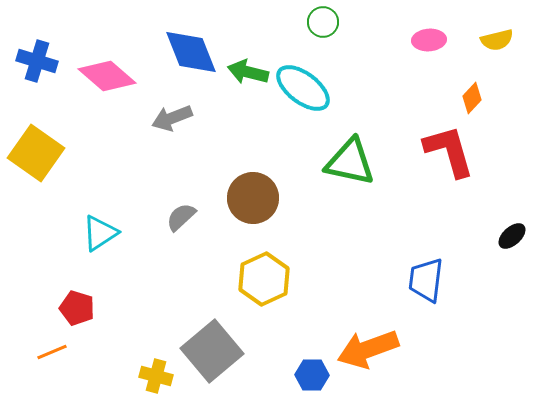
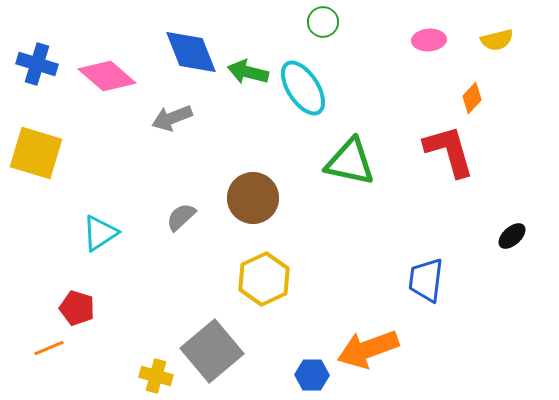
blue cross: moved 3 px down
cyan ellipse: rotated 20 degrees clockwise
yellow square: rotated 18 degrees counterclockwise
orange line: moved 3 px left, 4 px up
